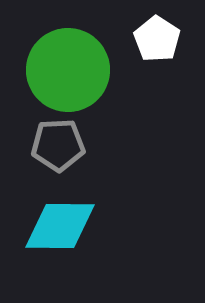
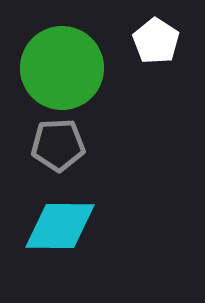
white pentagon: moved 1 px left, 2 px down
green circle: moved 6 px left, 2 px up
